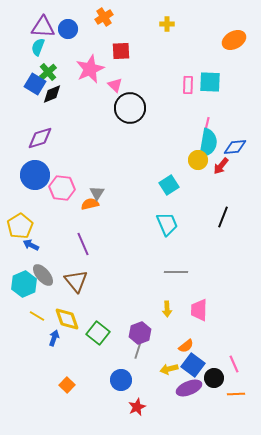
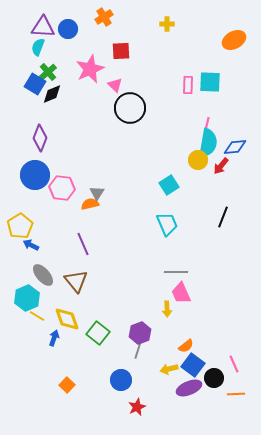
purple diamond at (40, 138): rotated 52 degrees counterclockwise
cyan hexagon at (24, 284): moved 3 px right, 14 px down
pink trapezoid at (199, 310): moved 18 px left, 17 px up; rotated 25 degrees counterclockwise
